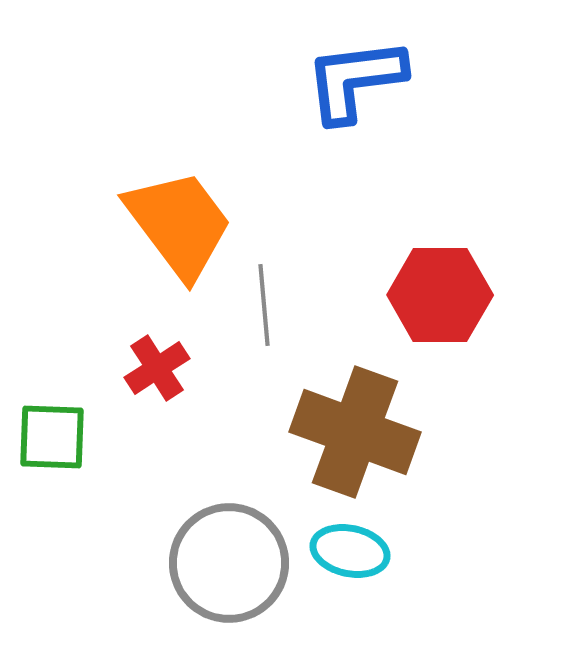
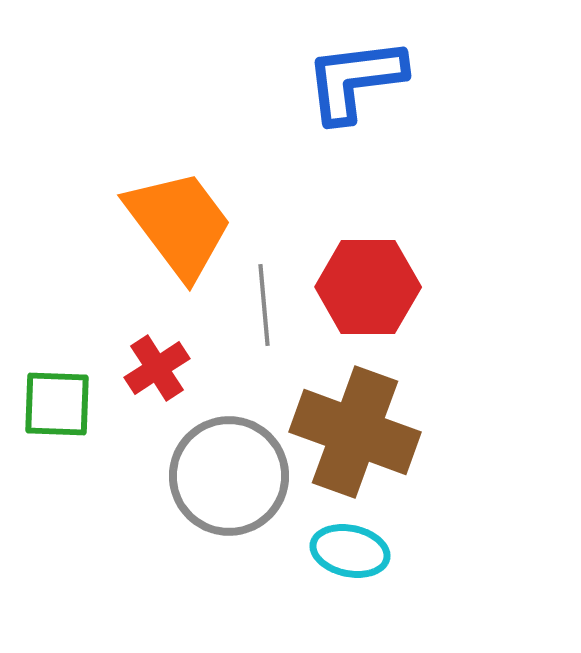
red hexagon: moved 72 px left, 8 px up
green square: moved 5 px right, 33 px up
gray circle: moved 87 px up
